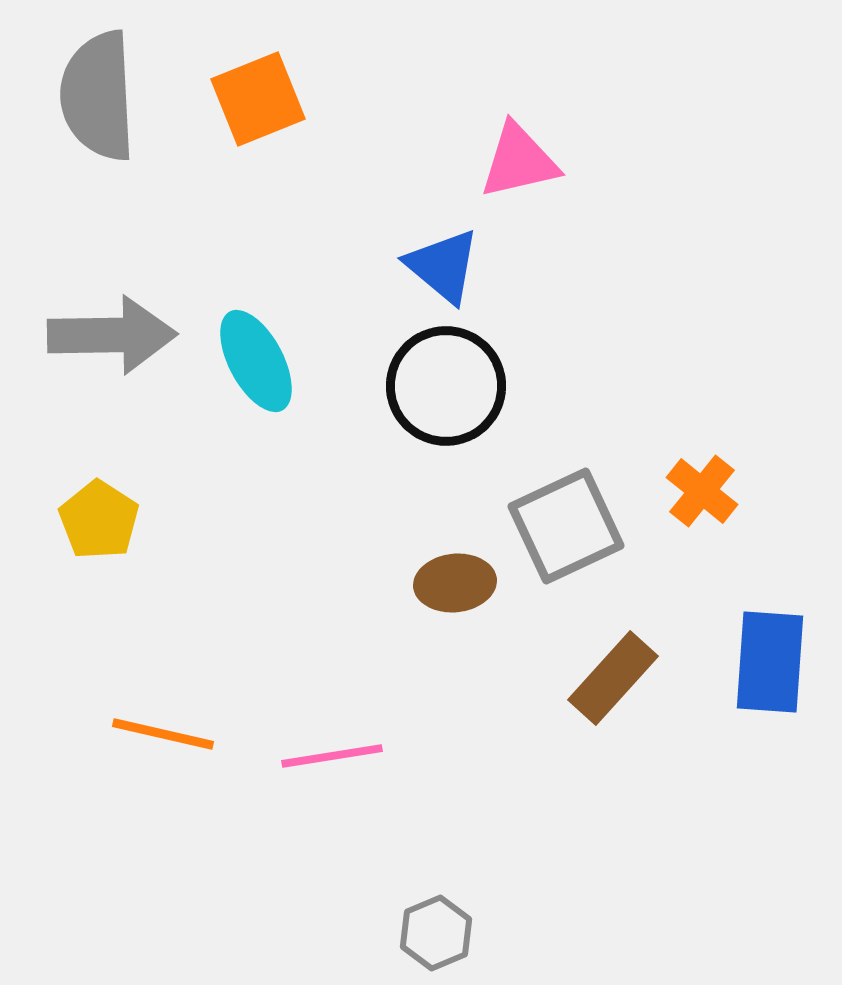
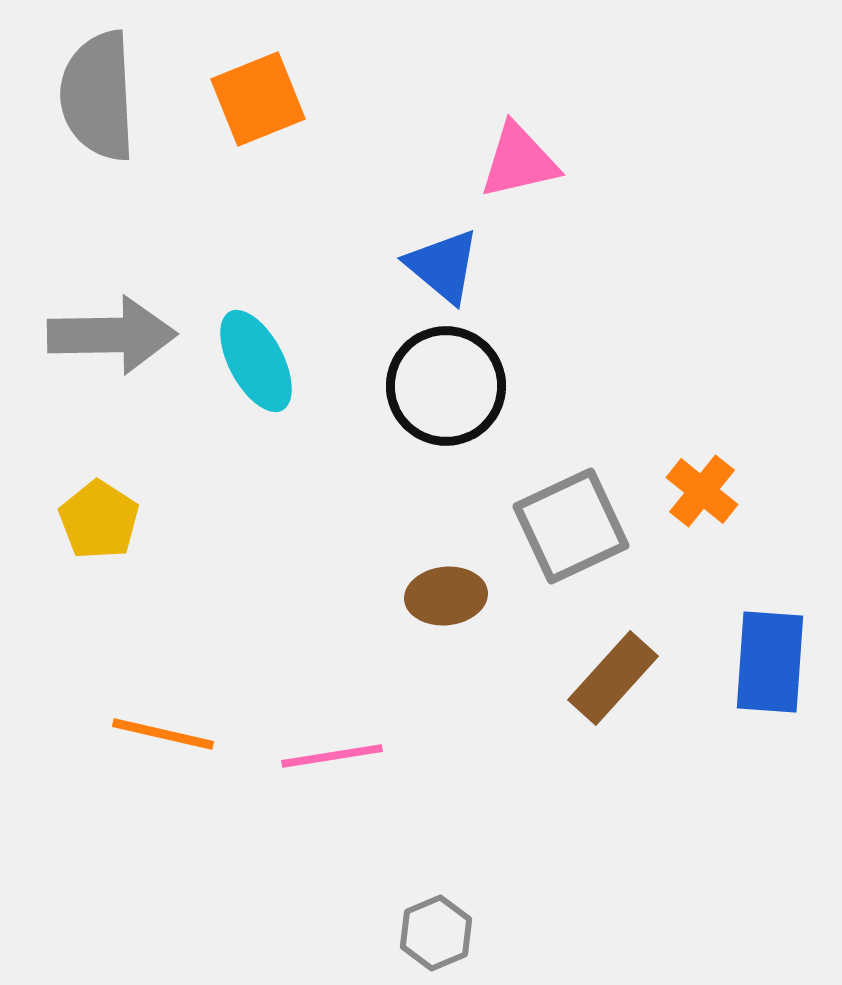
gray square: moved 5 px right
brown ellipse: moved 9 px left, 13 px down
